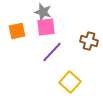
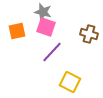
pink square: rotated 24 degrees clockwise
brown cross: moved 7 px up
yellow square: rotated 15 degrees counterclockwise
